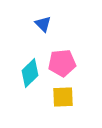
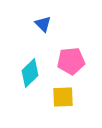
pink pentagon: moved 9 px right, 2 px up
